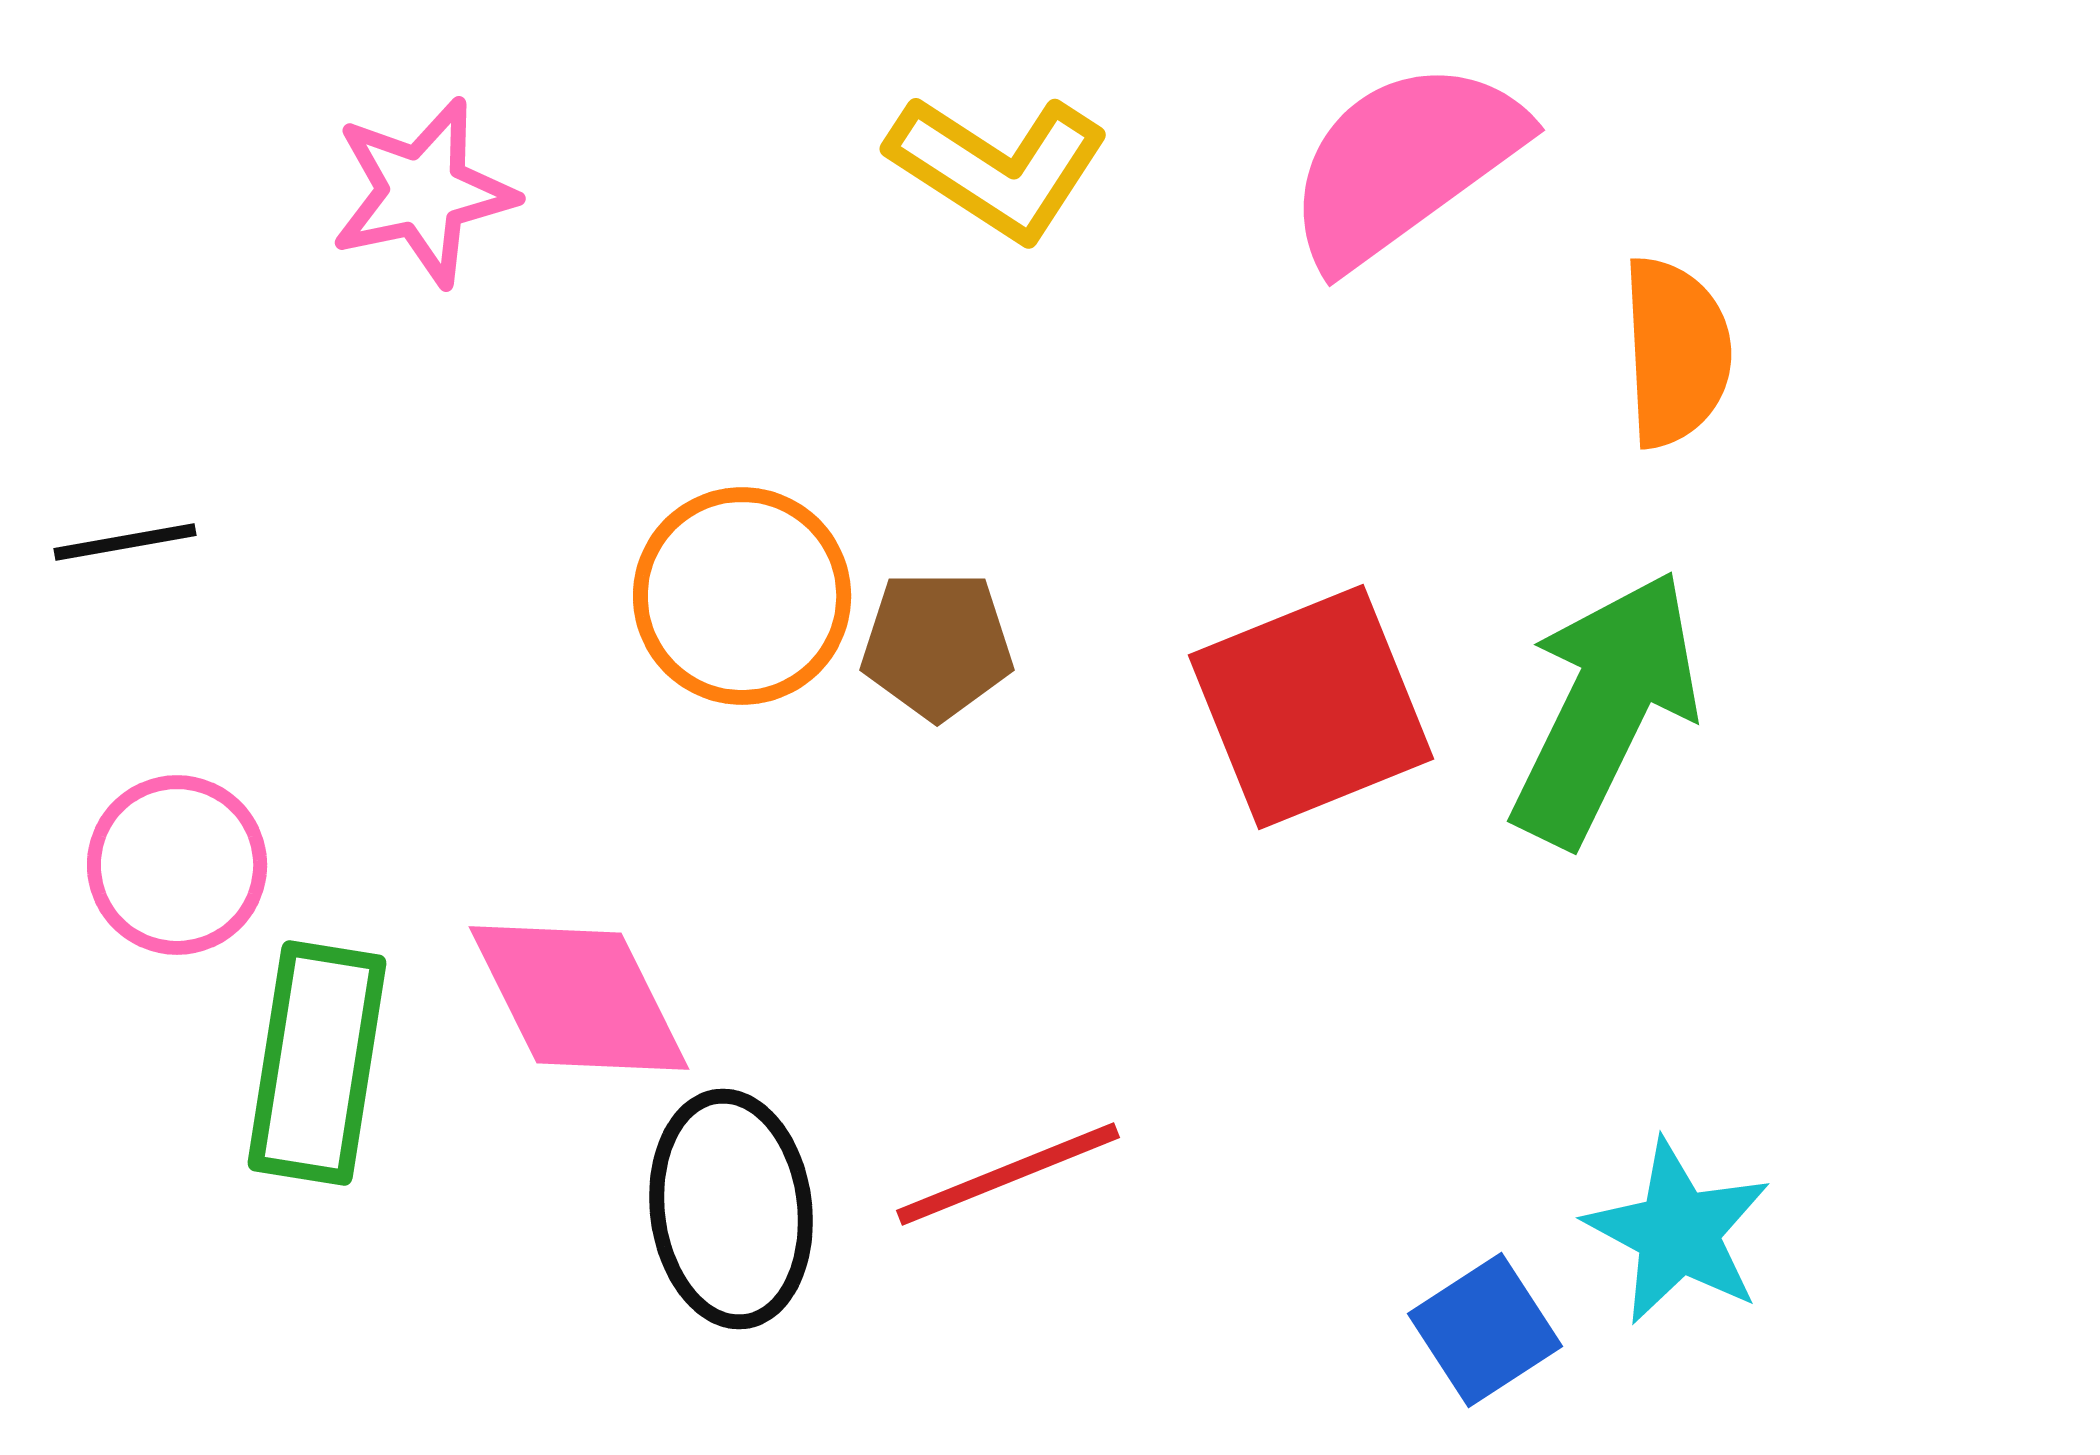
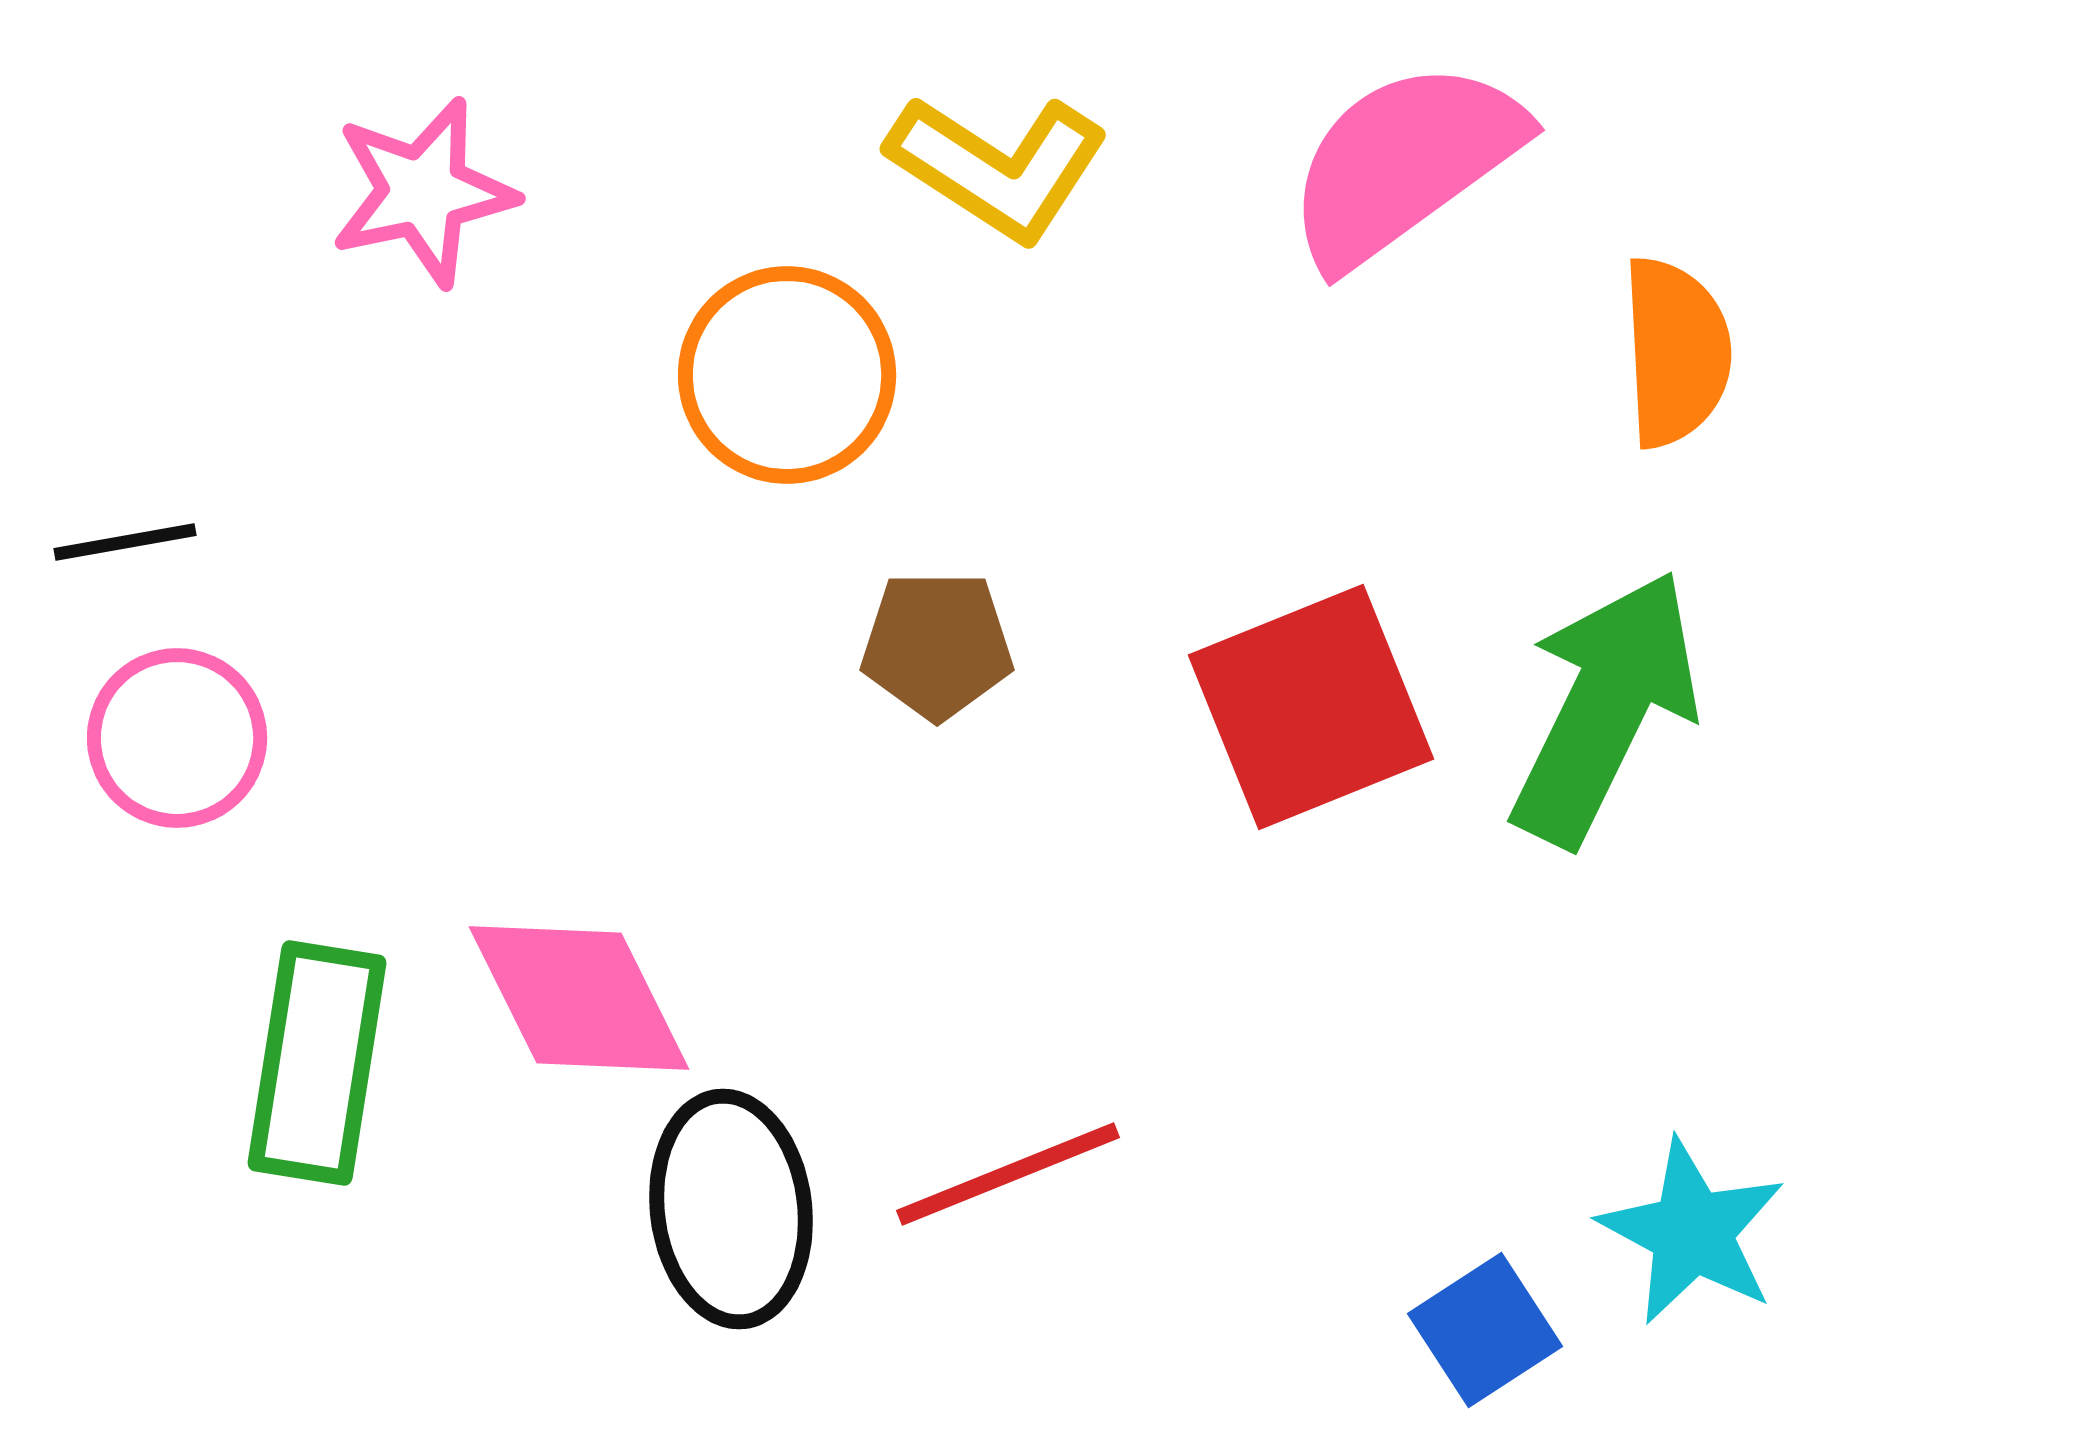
orange circle: moved 45 px right, 221 px up
pink circle: moved 127 px up
cyan star: moved 14 px right
